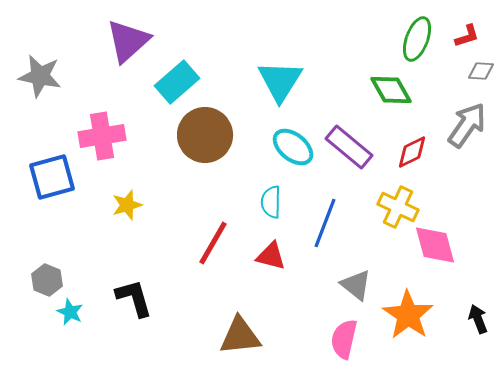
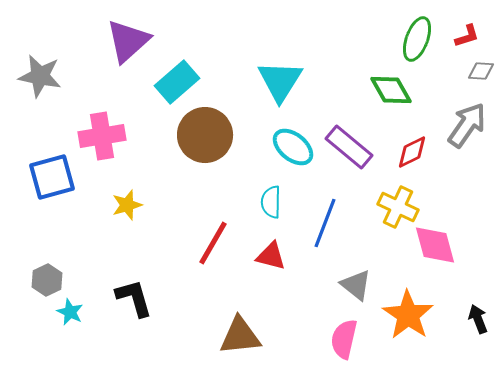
gray hexagon: rotated 12 degrees clockwise
